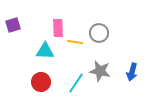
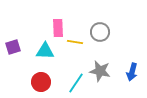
purple square: moved 22 px down
gray circle: moved 1 px right, 1 px up
